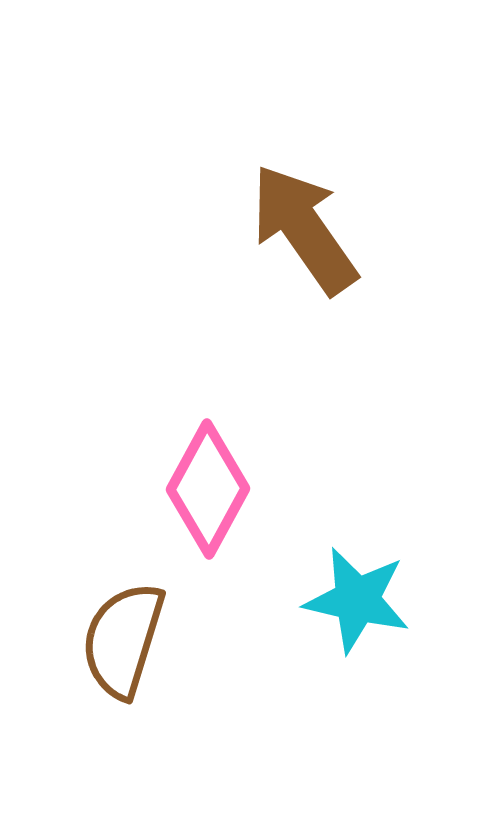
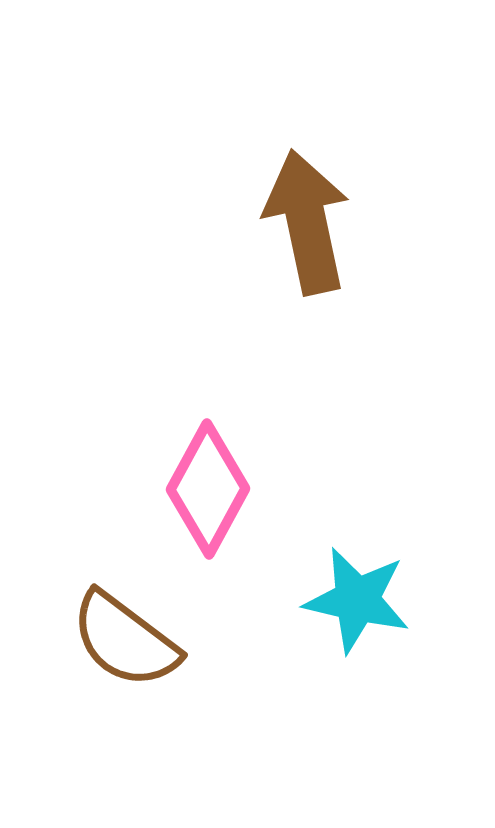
brown arrow: moved 3 px right, 7 px up; rotated 23 degrees clockwise
brown semicircle: moved 2 px right; rotated 70 degrees counterclockwise
